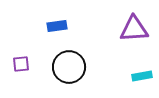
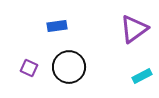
purple triangle: rotated 32 degrees counterclockwise
purple square: moved 8 px right, 4 px down; rotated 30 degrees clockwise
cyan rectangle: rotated 18 degrees counterclockwise
